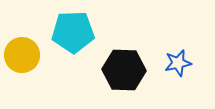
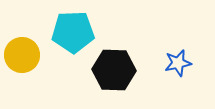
black hexagon: moved 10 px left
